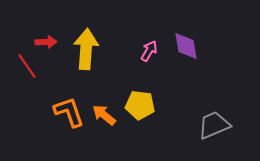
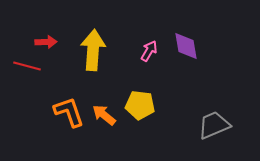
yellow arrow: moved 7 px right, 1 px down
red line: rotated 40 degrees counterclockwise
